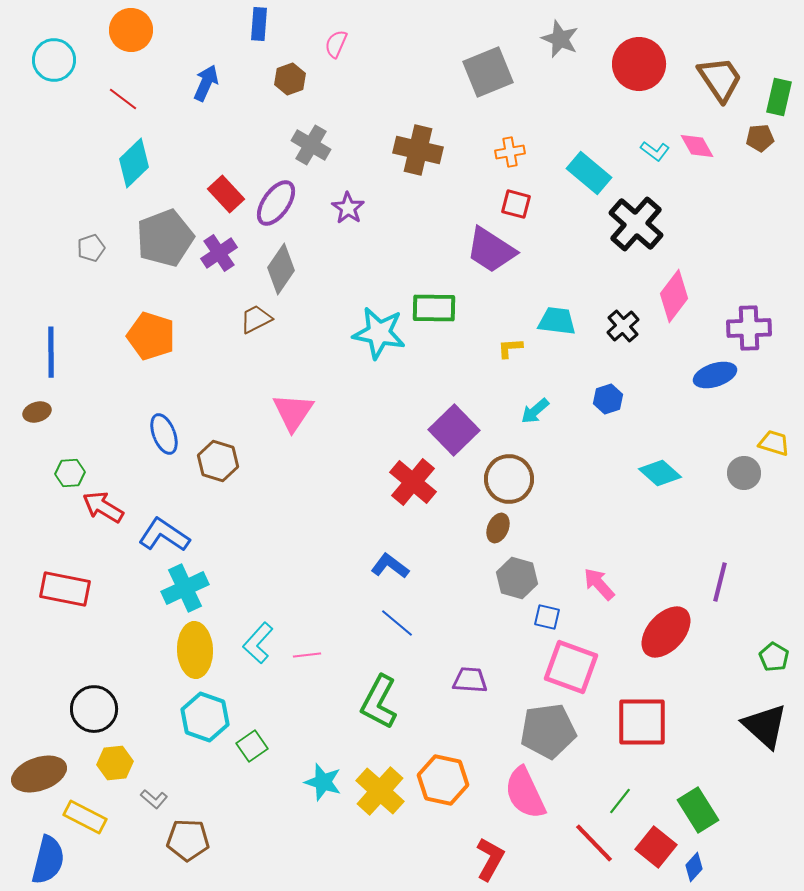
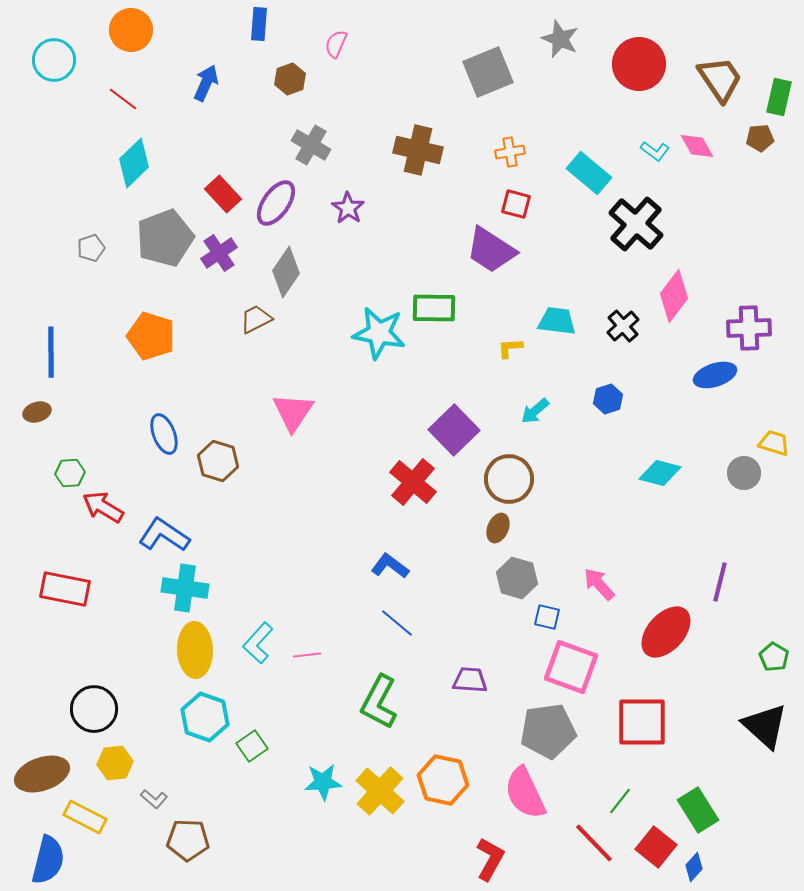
red rectangle at (226, 194): moved 3 px left
gray diamond at (281, 269): moved 5 px right, 3 px down
cyan diamond at (660, 473): rotated 27 degrees counterclockwise
cyan cross at (185, 588): rotated 33 degrees clockwise
brown ellipse at (39, 774): moved 3 px right
cyan star at (323, 782): rotated 21 degrees counterclockwise
